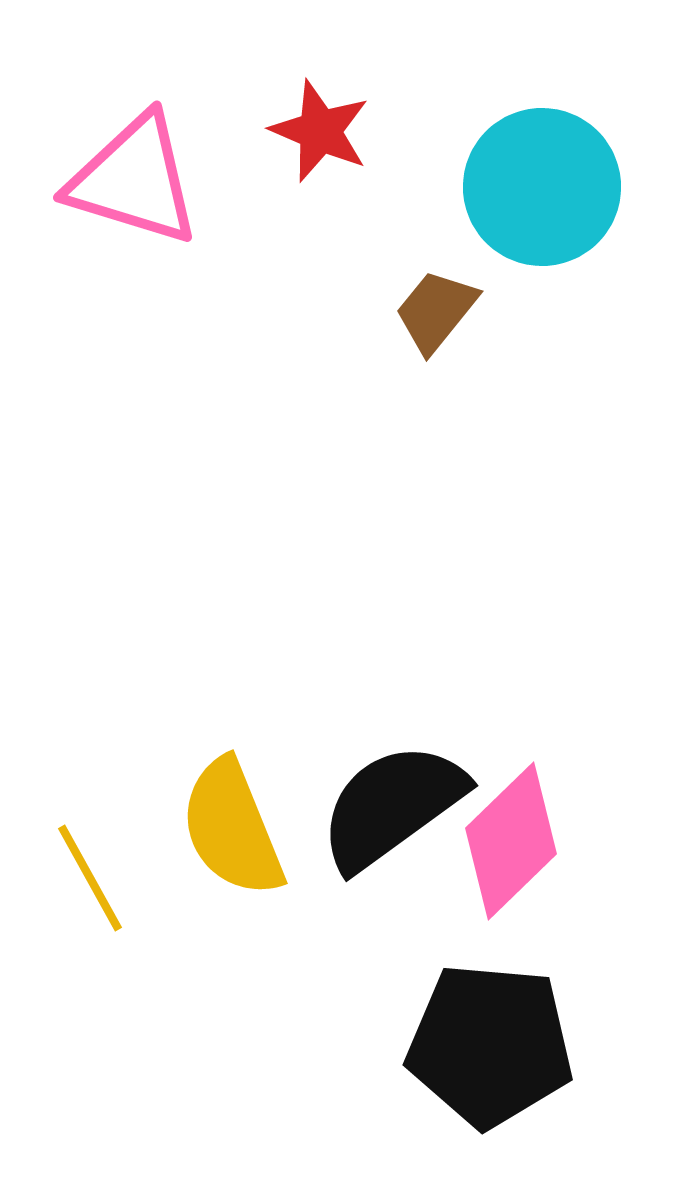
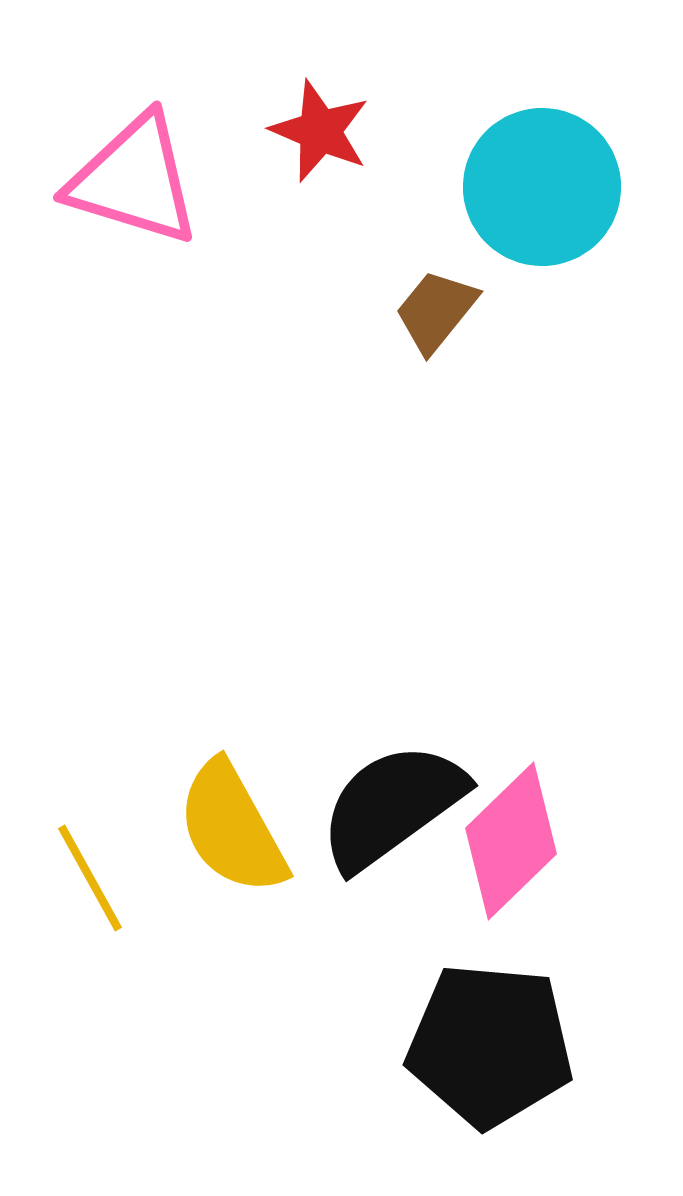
yellow semicircle: rotated 7 degrees counterclockwise
